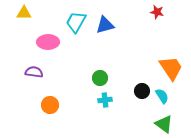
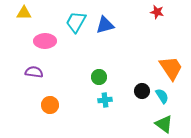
pink ellipse: moved 3 px left, 1 px up
green circle: moved 1 px left, 1 px up
